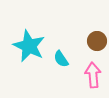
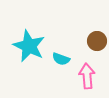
cyan semicircle: rotated 36 degrees counterclockwise
pink arrow: moved 6 px left, 1 px down
